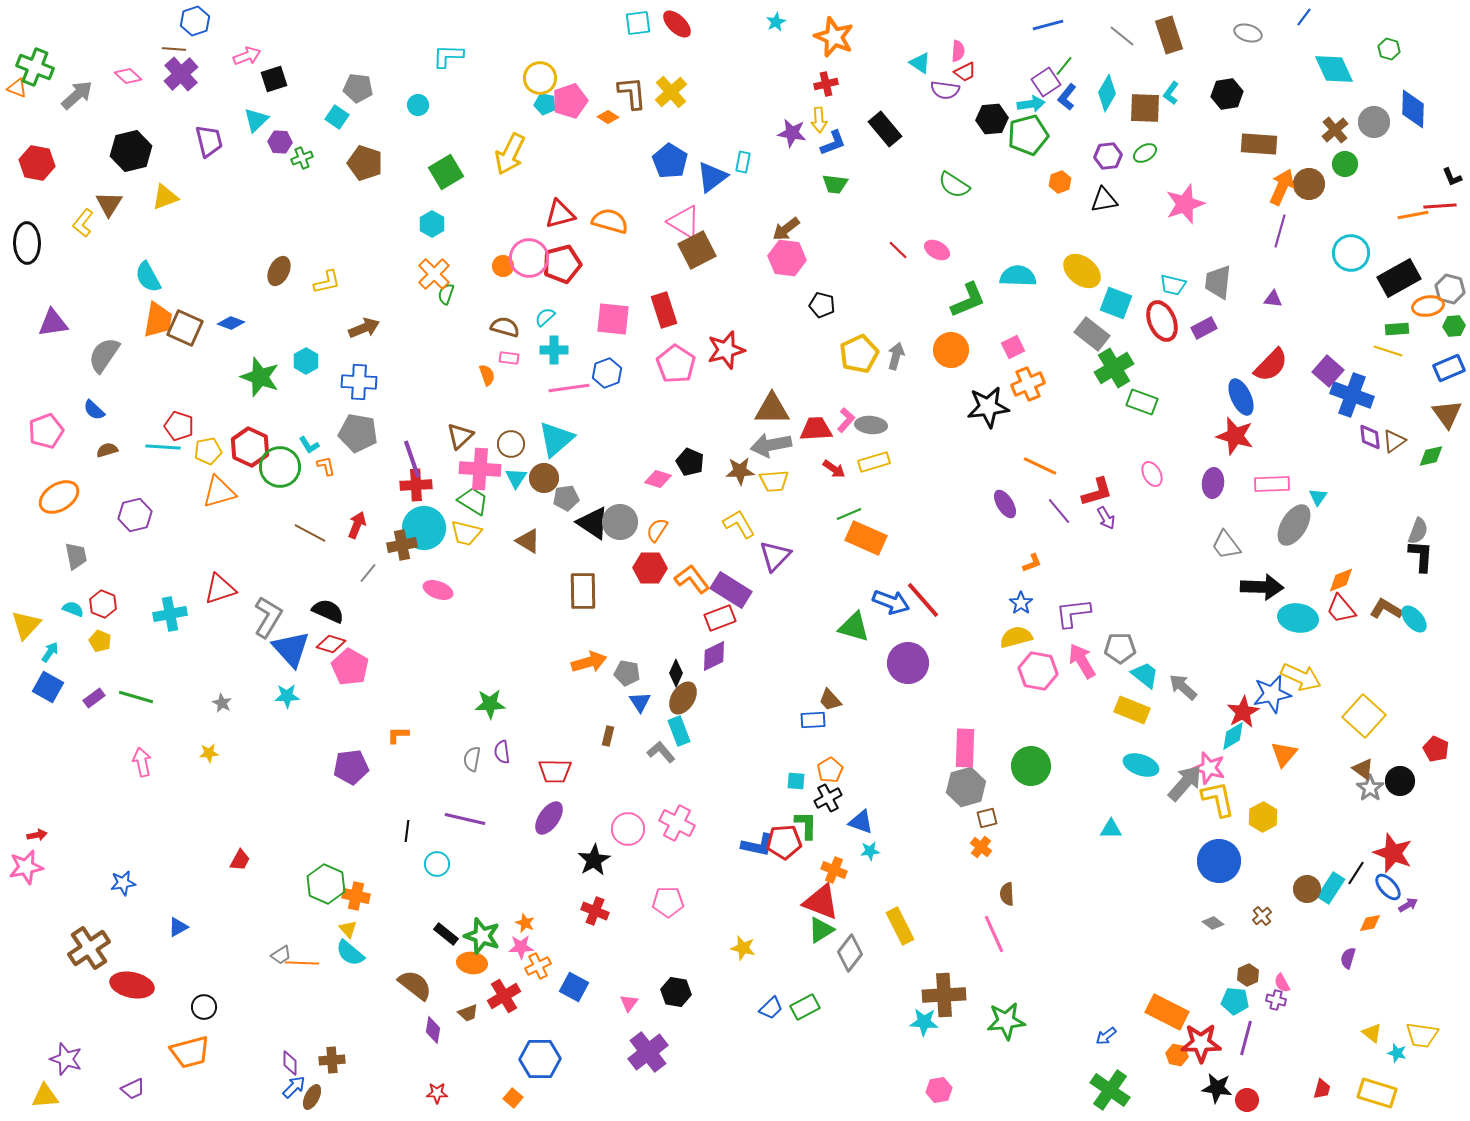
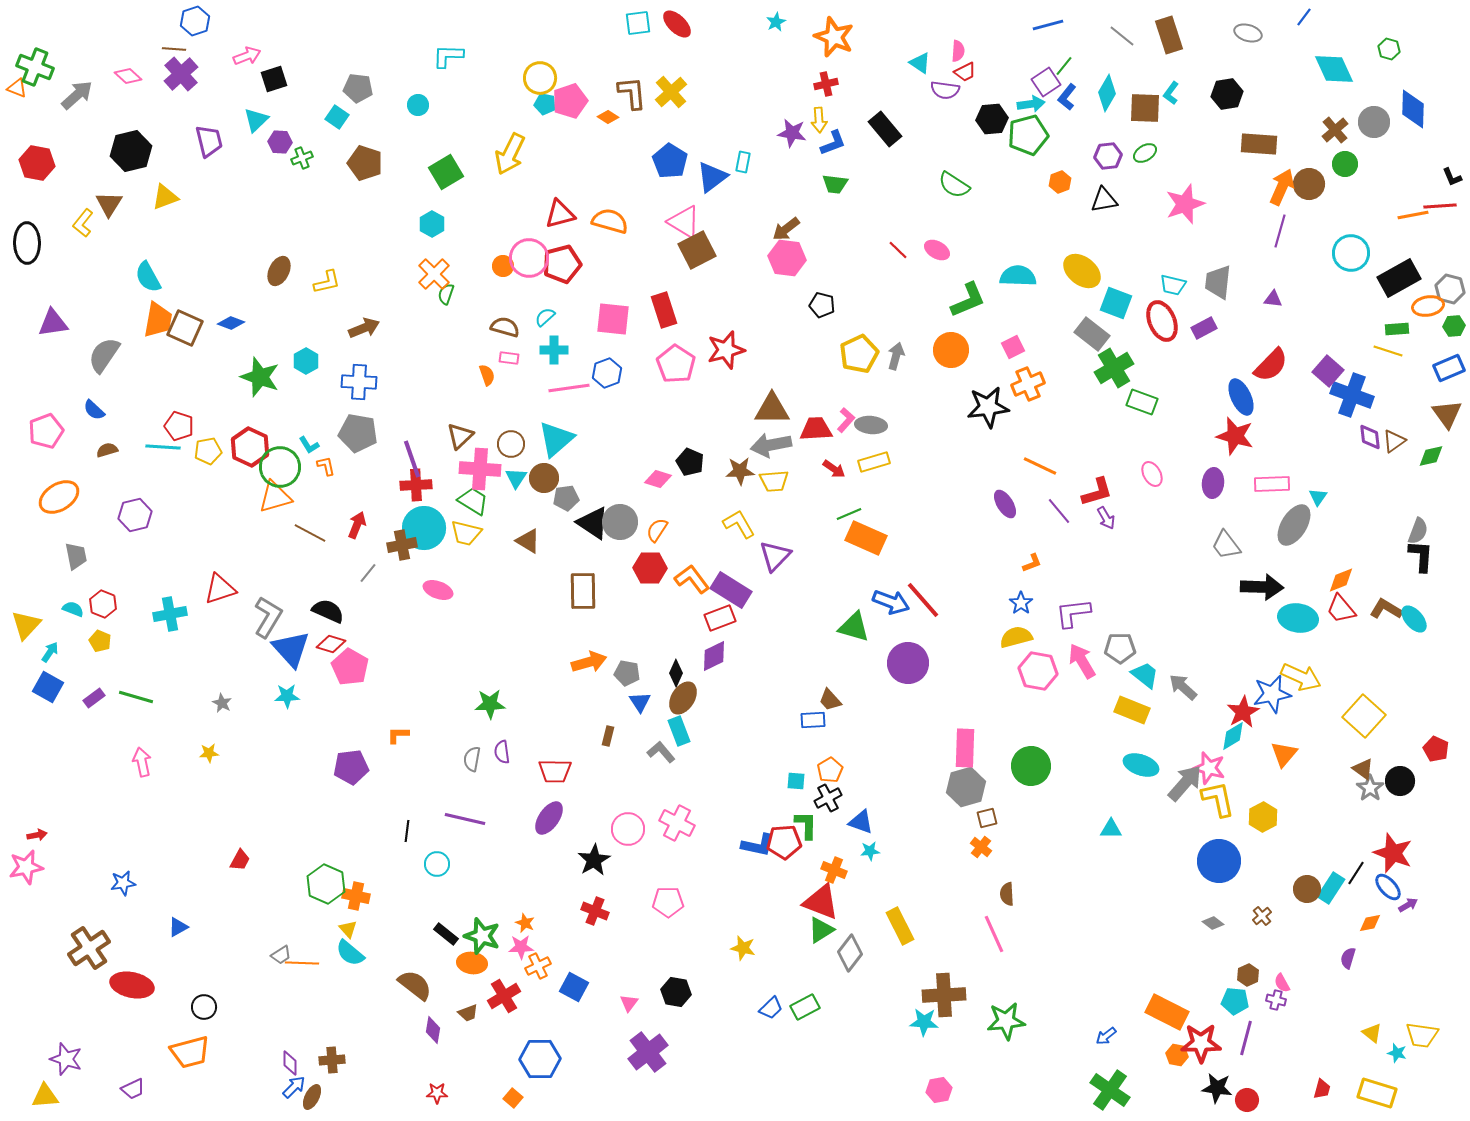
orange triangle at (219, 492): moved 56 px right, 5 px down
